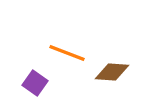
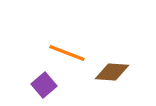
purple square: moved 9 px right, 2 px down; rotated 15 degrees clockwise
